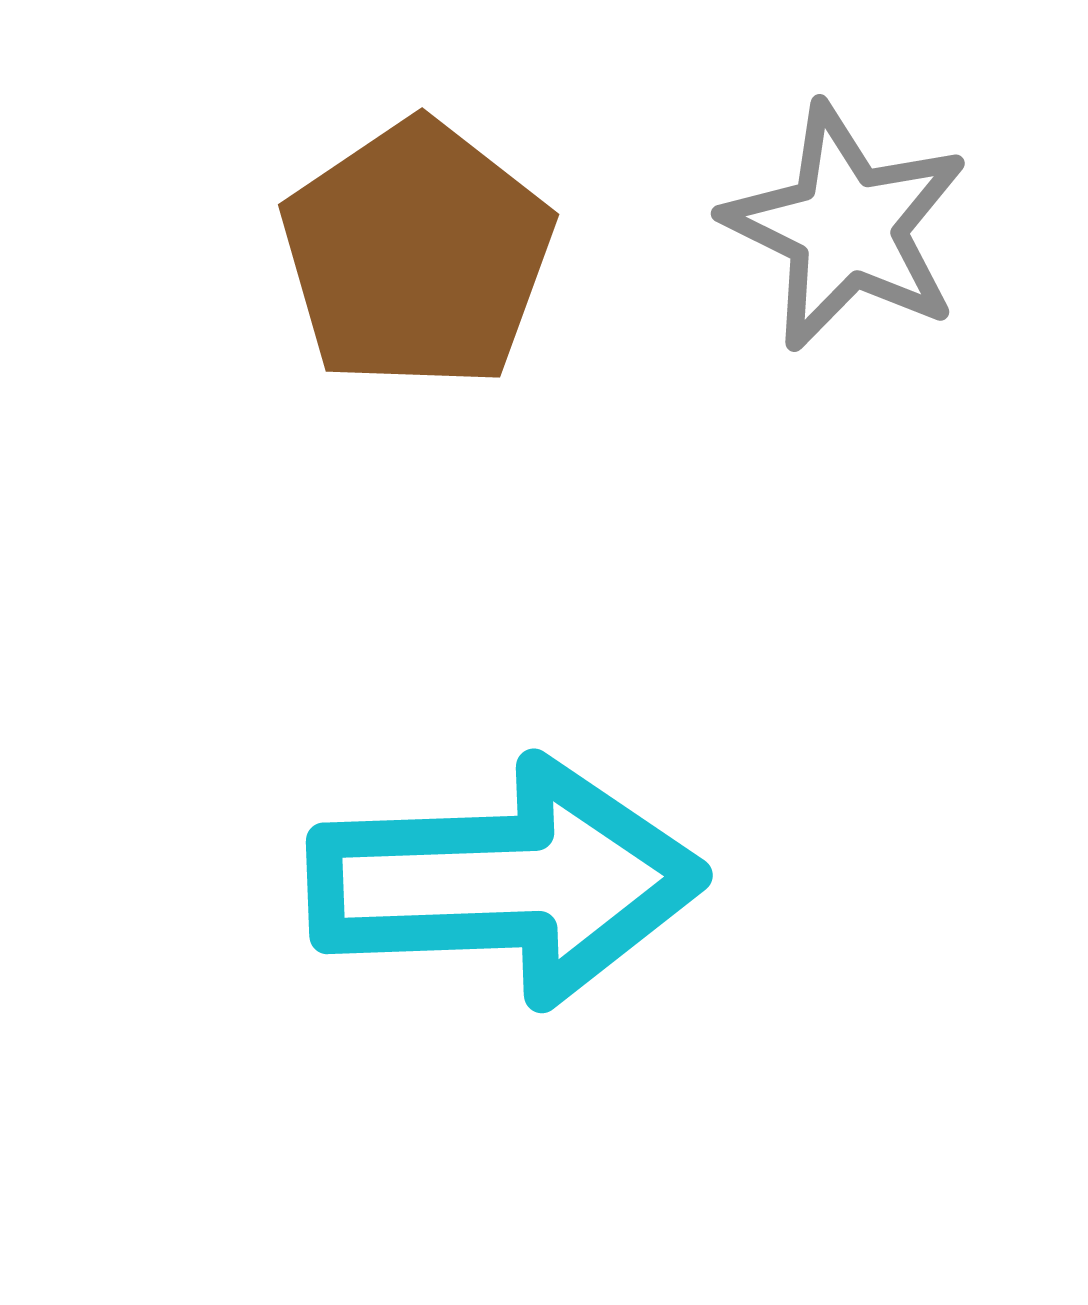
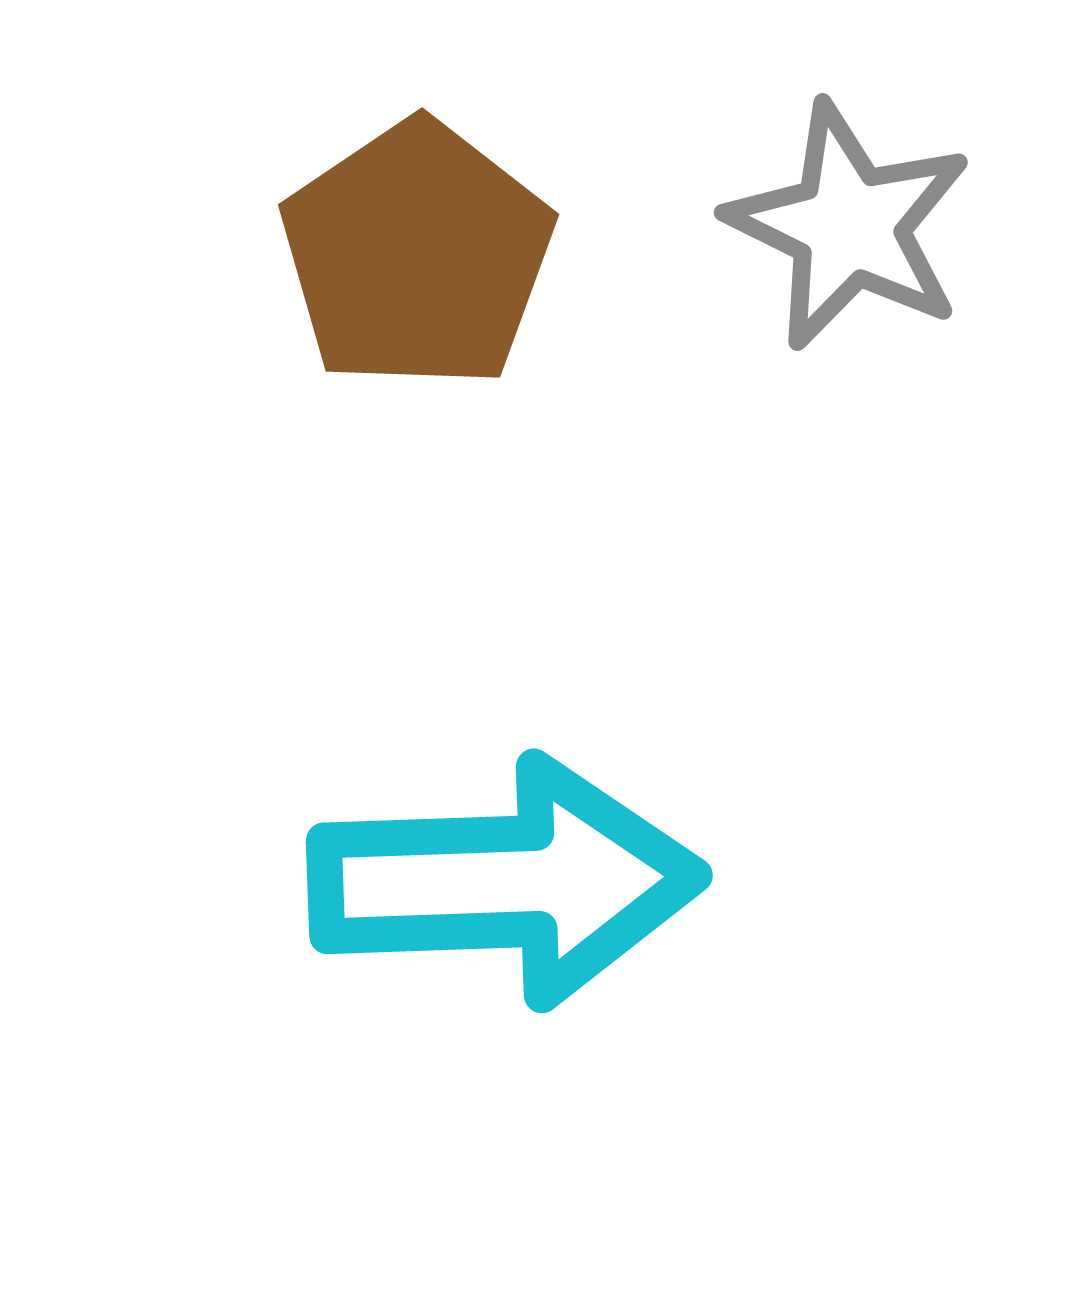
gray star: moved 3 px right, 1 px up
